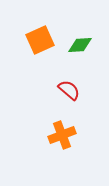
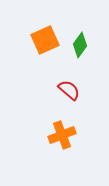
orange square: moved 5 px right
green diamond: rotated 50 degrees counterclockwise
